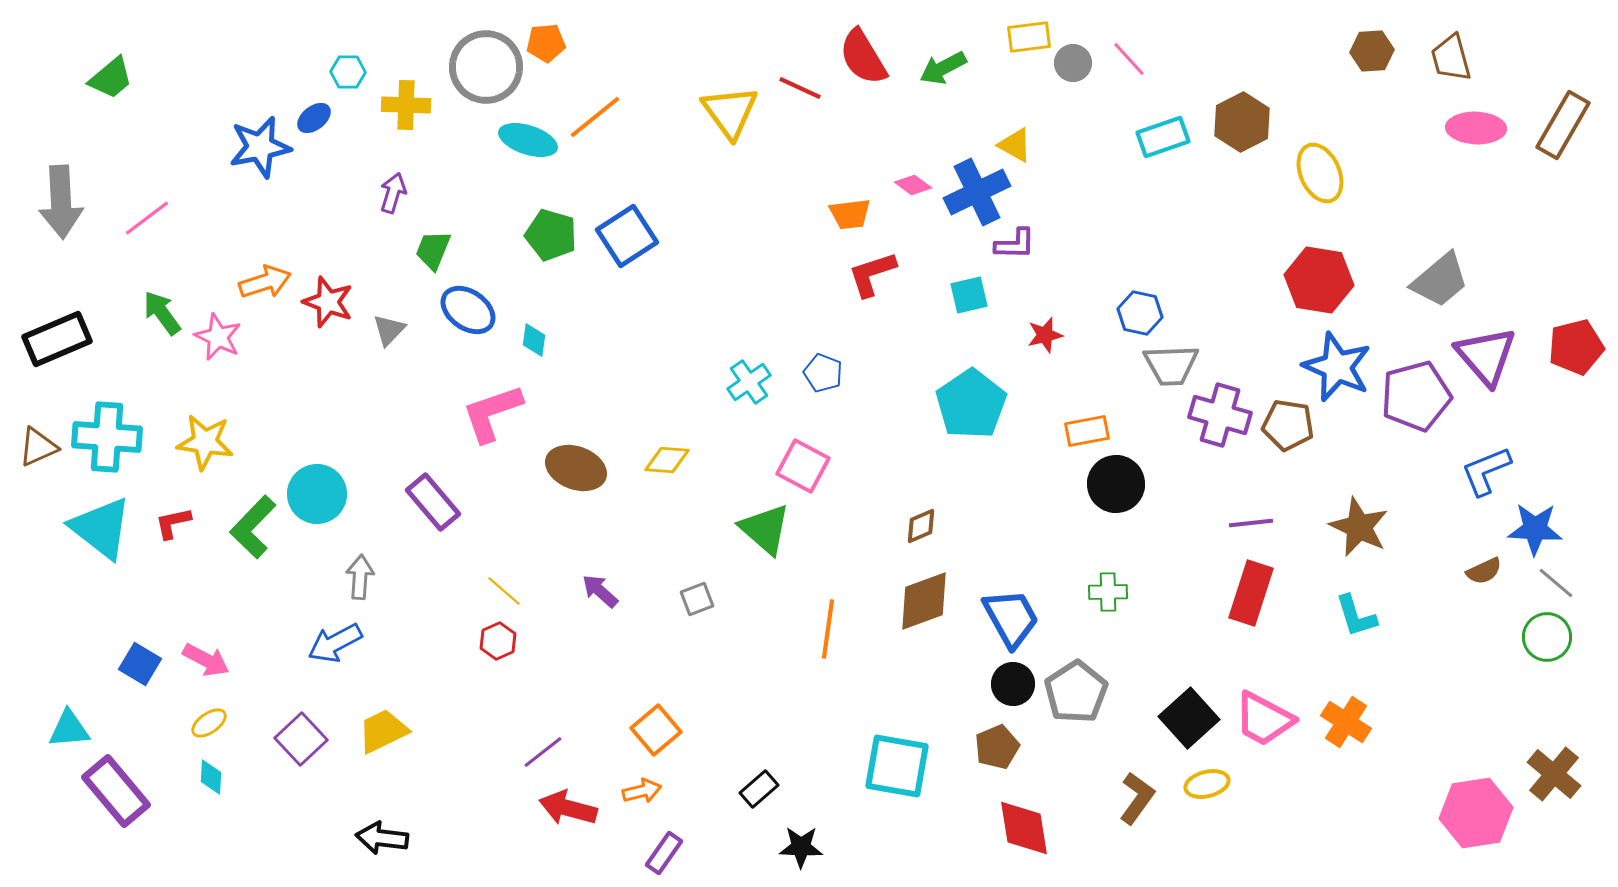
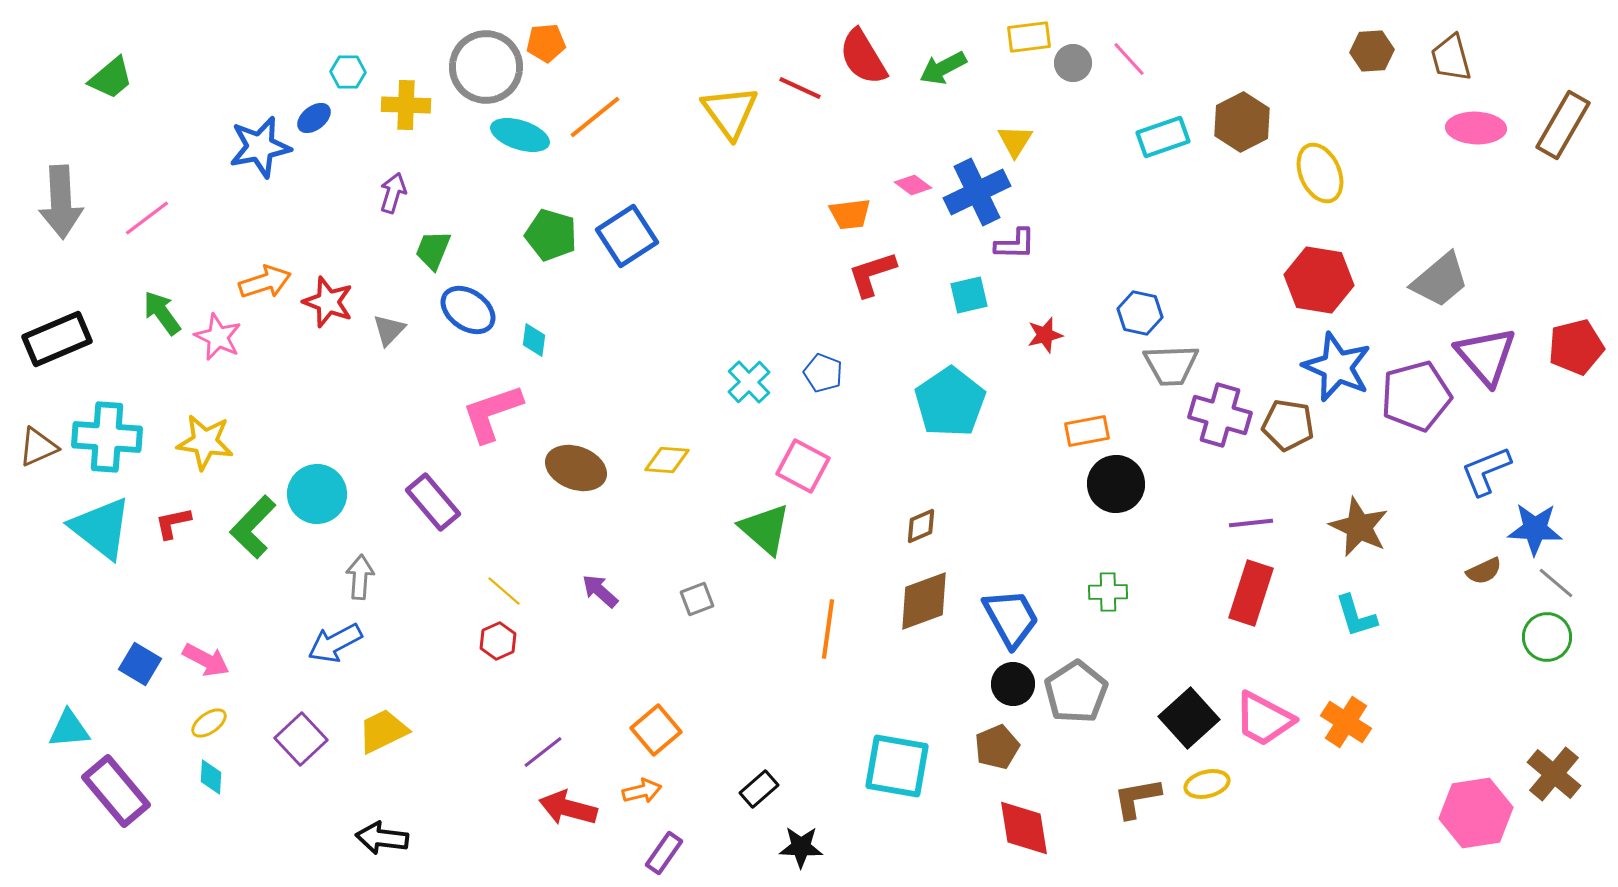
cyan ellipse at (528, 140): moved 8 px left, 5 px up
yellow triangle at (1015, 145): moved 4 px up; rotated 33 degrees clockwise
cyan cross at (749, 382): rotated 9 degrees counterclockwise
cyan pentagon at (971, 404): moved 21 px left, 2 px up
brown L-shape at (1137, 798): rotated 136 degrees counterclockwise
